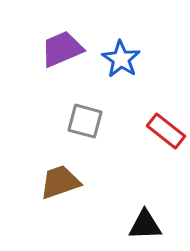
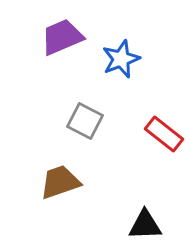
purple trapezoid: moved 12 px up
blue star: rotated 18 degrees clockwise
gray square: rotated 12 degrees clockwise
red rectangle: moved 2 px left, 3 px down
